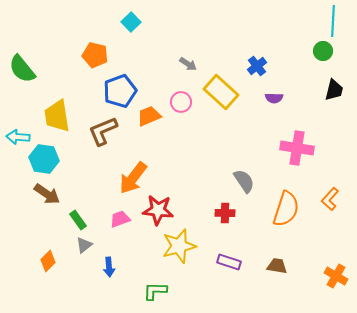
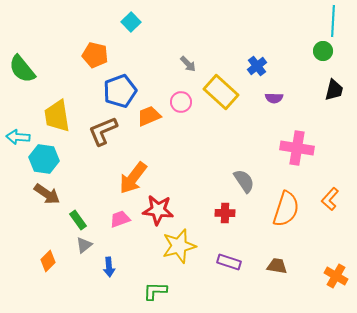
gray arrow: rotated 12 degrees clockwise
